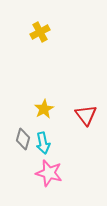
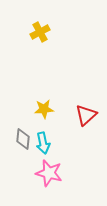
yellow star: rotated 24 degrees clockwise
red triangle: rotated 25 degrees clockwise
gray diamond: rotated 10 degrees counterclockwise
